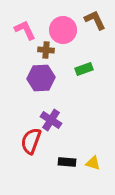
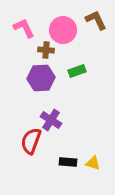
brown L-shape: moved 1 px right
pink L-shape: moved 1 px left, 2 px up
green rectangle: moved 7 px left, 2 px down
black rectangle: moved 1 px right
